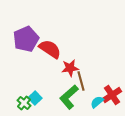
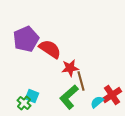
cyan square: moved 3 px left, 2 px up; rotated 24 degrees counterclockwise
